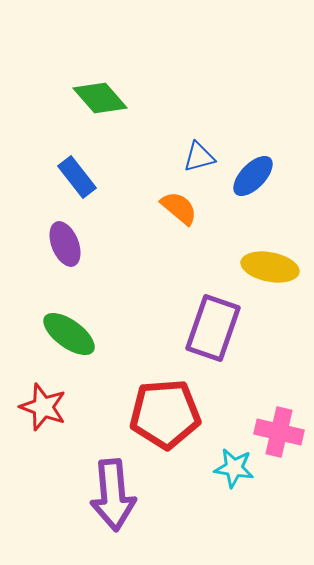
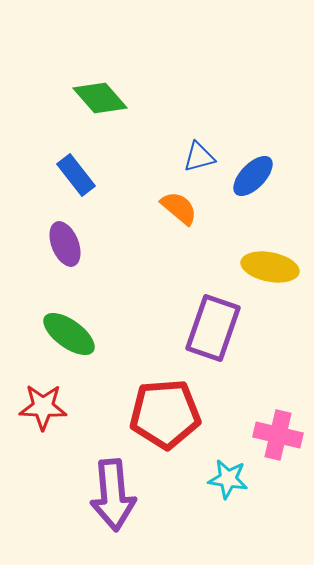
blue rectangle: moved 1 px left, 2 px up
red star: rotated 18 degrees counterclockwise
pink cross: moved 1 px left, 3 px down
cyan star: moved 6 px left, 11 px down
